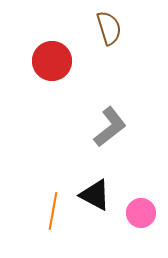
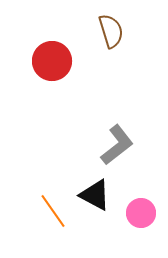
brown semicircle: moved 2 px right, 3 px down
gray L-shape: moved 7 px right, 18 px down
orange line: rotated 45 degrees counterclockwise
